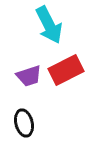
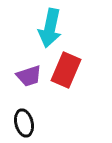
cyan arrow: moved 1 px right, 3 px down; rotated 39 degrees clockwise
red rectangle: rotated 40 degrees counterclockwise
